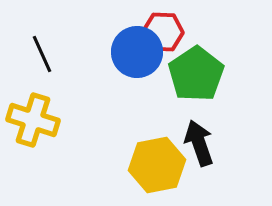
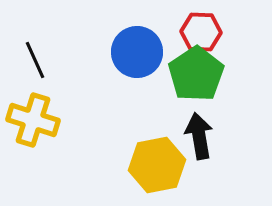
red hexagon: moved 38 px right
black line: moved 7 px left, 6 px down
black arrow: moved 7 px up; rotated 9 degrees clockwise
